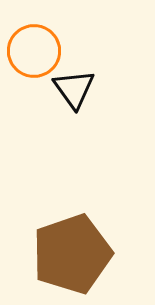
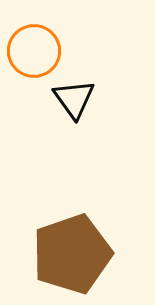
black triangle: moved 10 px down
